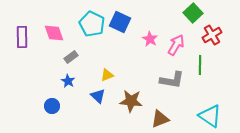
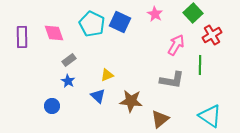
pink star: moved 5 px right, 25 px up
gray rectangle: moved 2 px left, 3 px down
brown triangle: rotated 18 degrees counterclockwise
